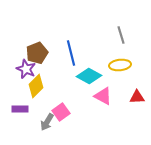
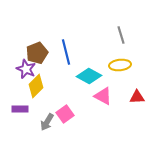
blue line: moved 5 px left, 1 px up
pink square: moved 4 px right, 2 px down
